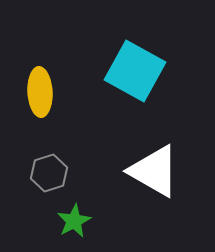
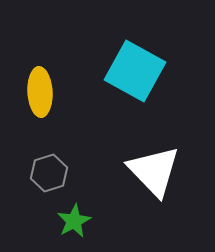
white triangle: rotated 16 degrees clockwise
